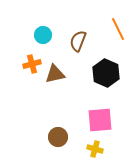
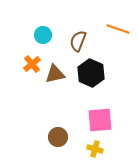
orange line: rotated 45 degrees counterclockwise
orange cross: rotated 24 degrees counterclockwise
black hexagon: moved 15 px left
